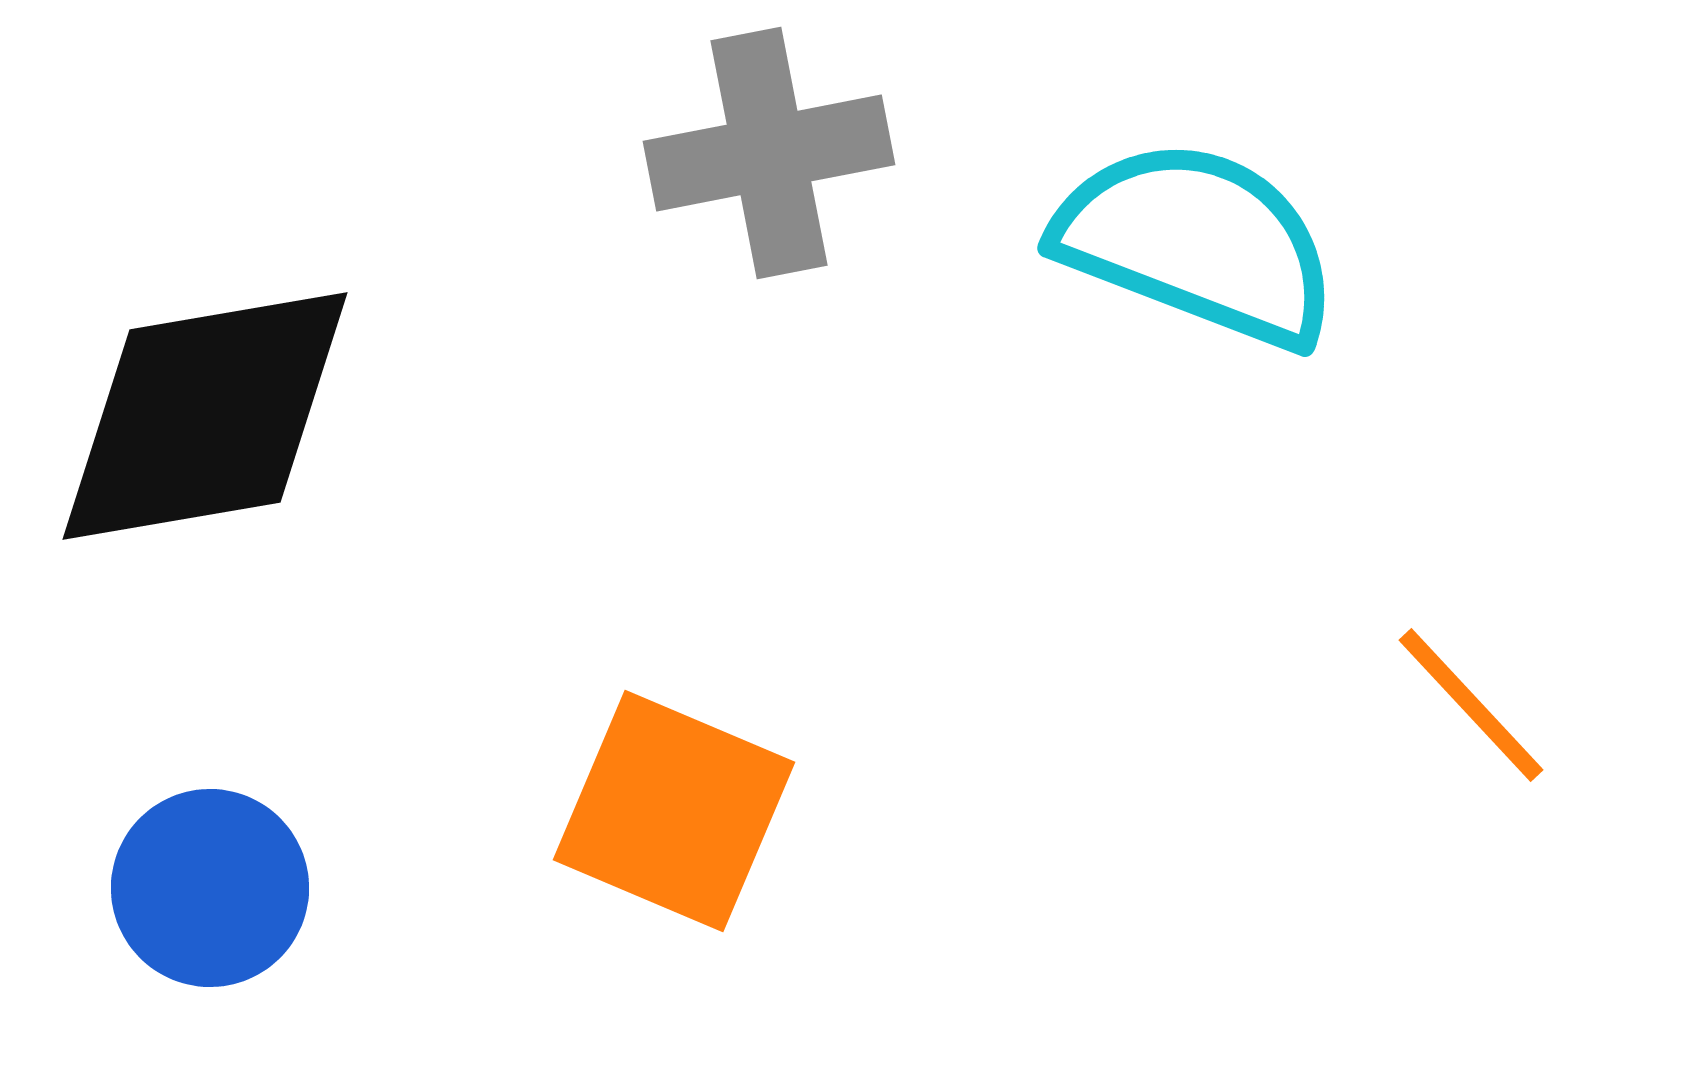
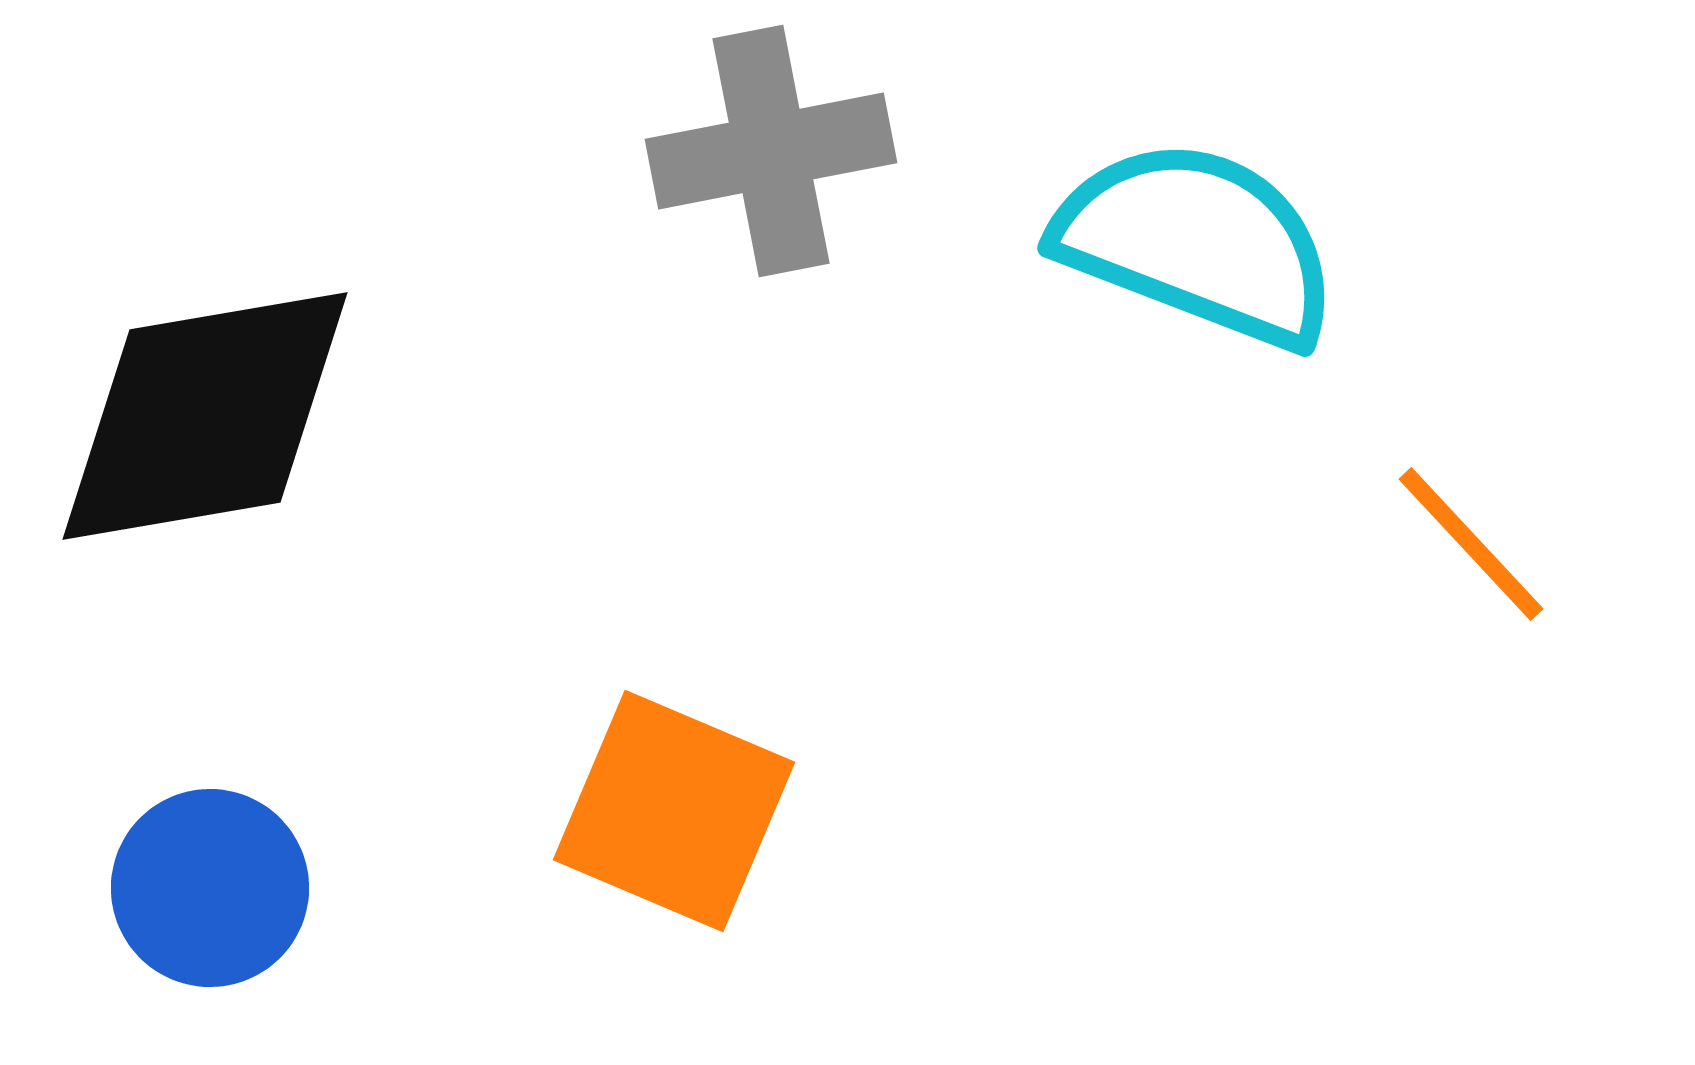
gray cross: moved 2 px right, 2 px up
orange line: moved 161 px up
